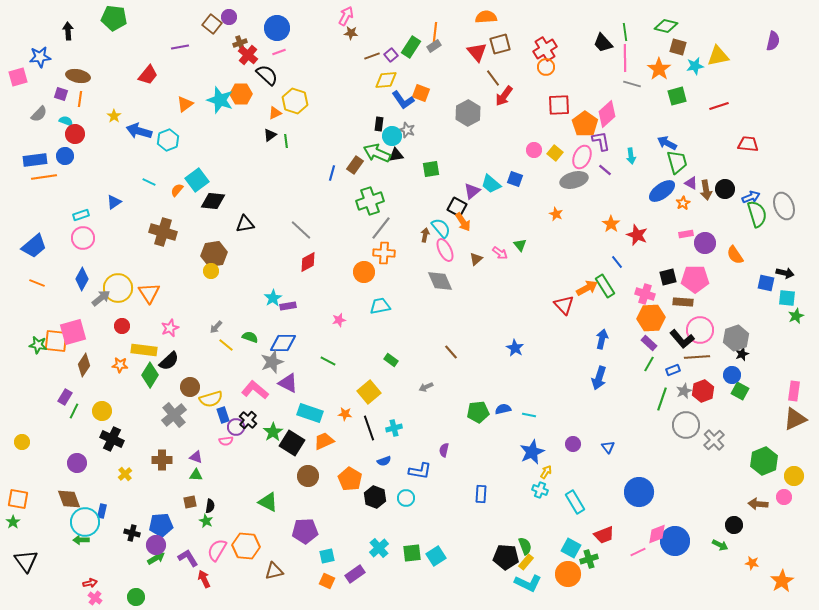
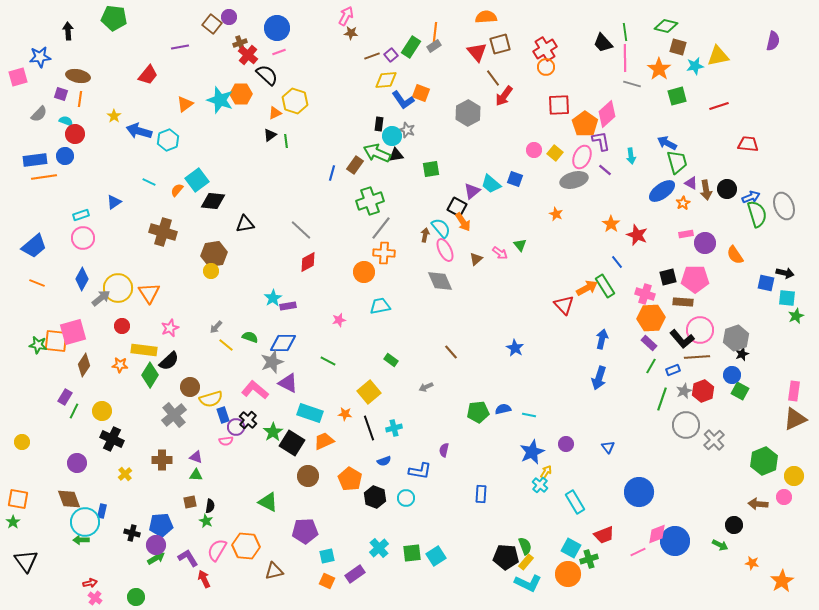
black circle at (725, 189): moved 2 px right
green line at (649, 364): moved 2 px right, 2 px down
purple circle at (573, 444): moved 7 px left
cyan cross at (540, 490): moved 5 px up; rotated 21 degrees clockwise
